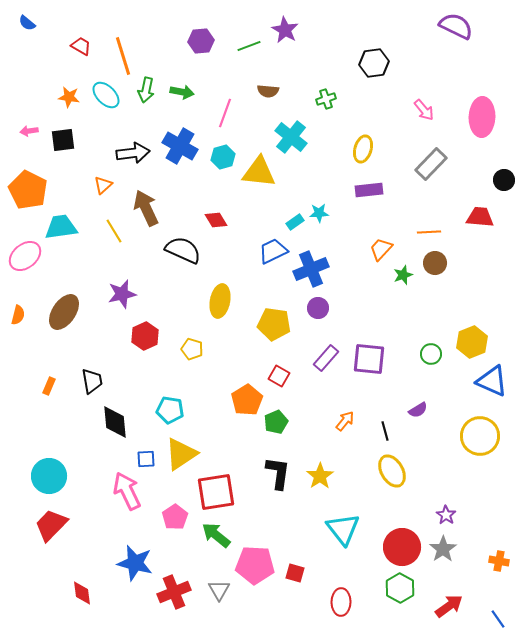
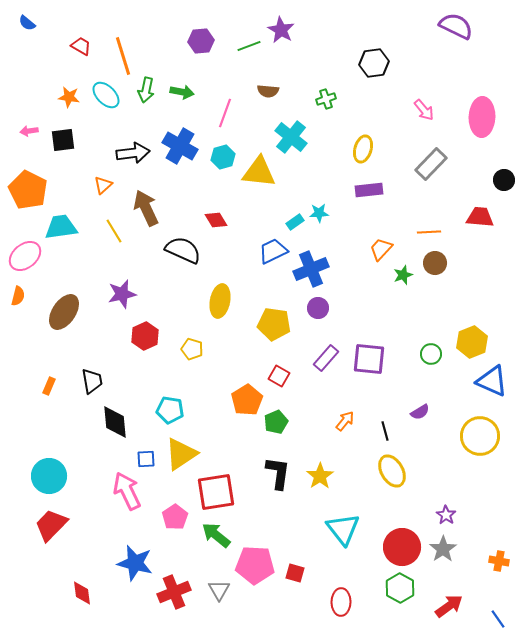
purple star at (285, 30): moved 4 px left
orange semicircle at (18, 315): moved 19 px up
purple semicircle at (418, 410): moved 2 px right, 2 px down
